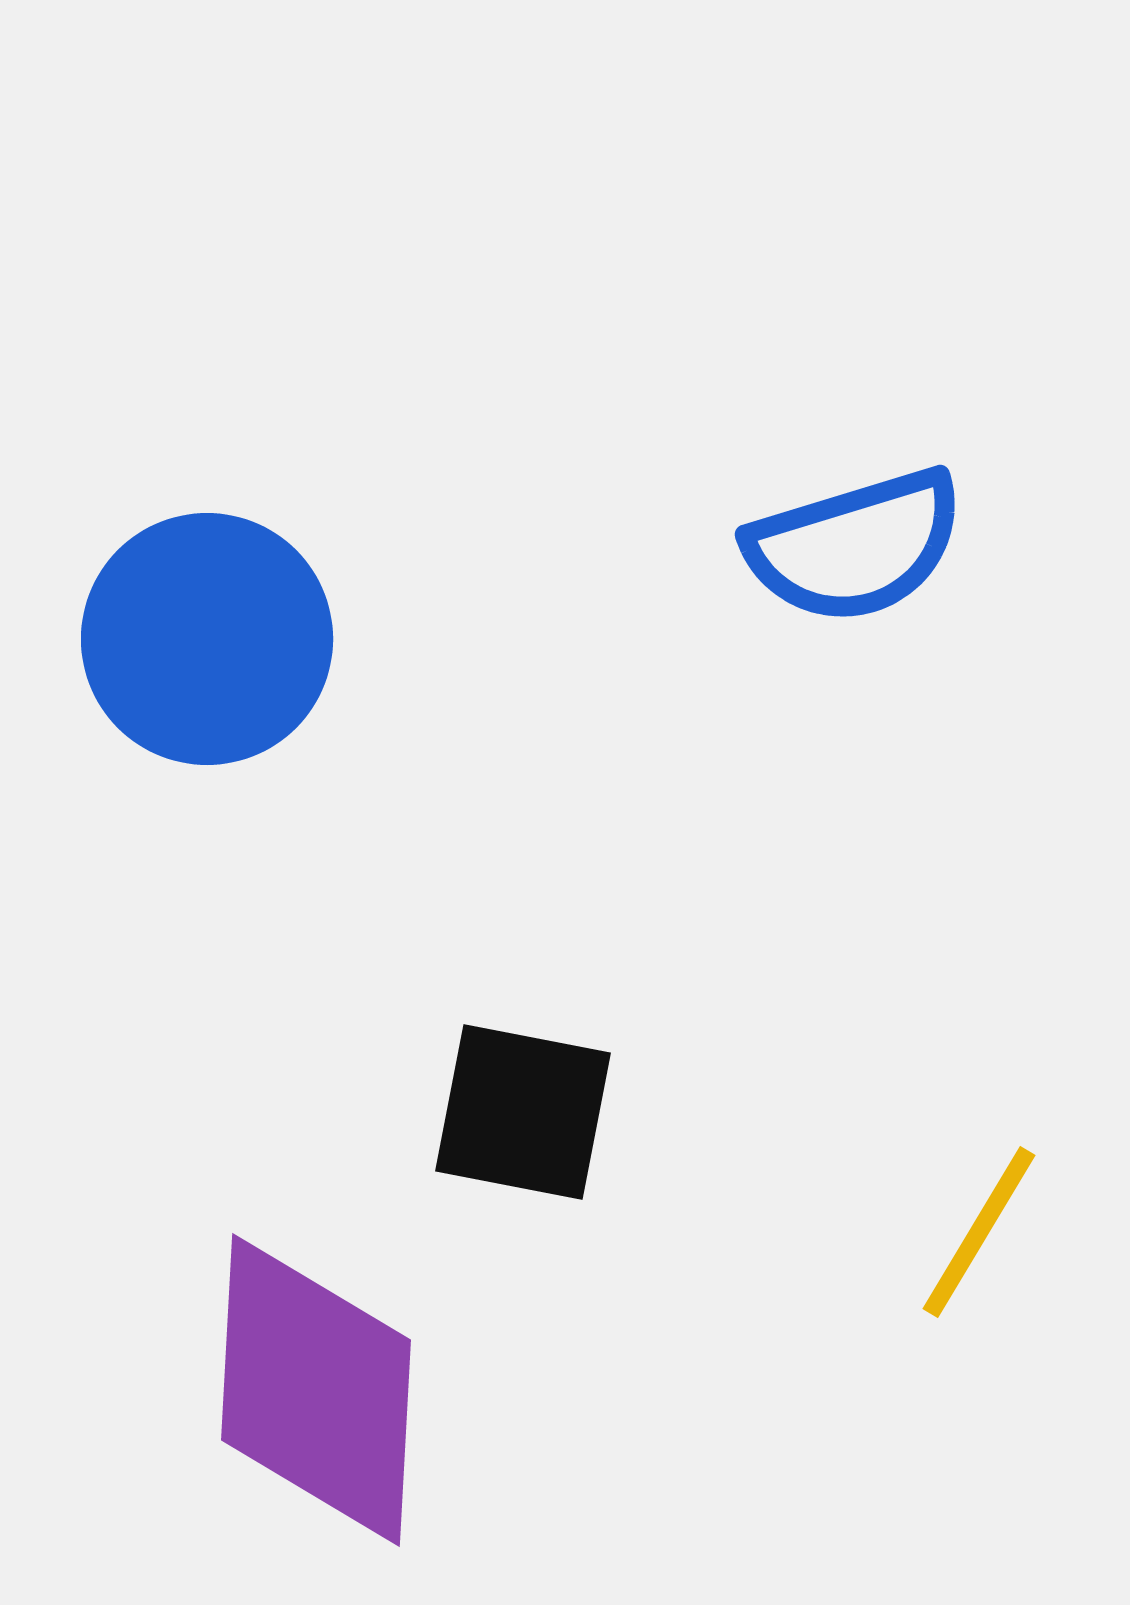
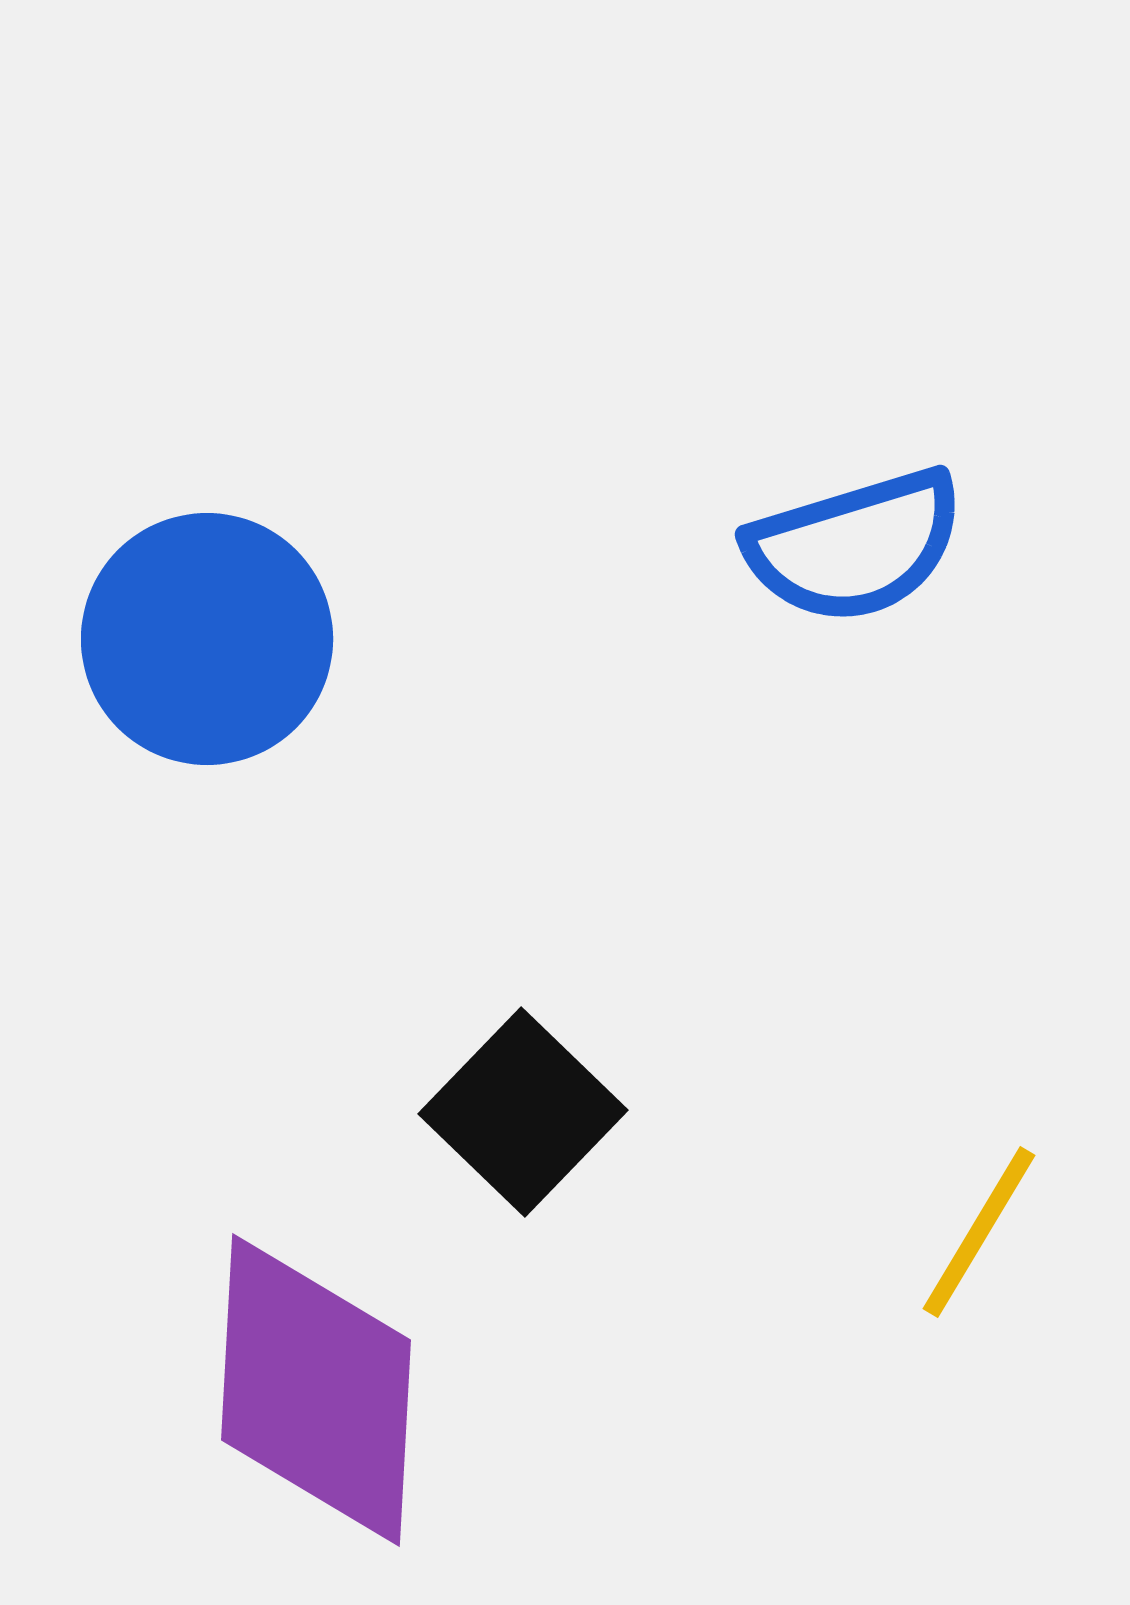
black square: rotated 33 degrees clockwise
